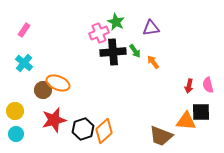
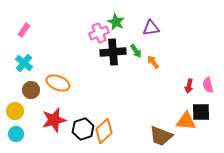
green arrow: moved 1 px right
brown circle: moved 12 px left
